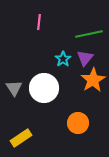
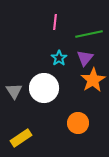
pink line: moved 16 px right
cyan star: moved 4 px left, 1 px up
gray triangle: moved 3 px down
